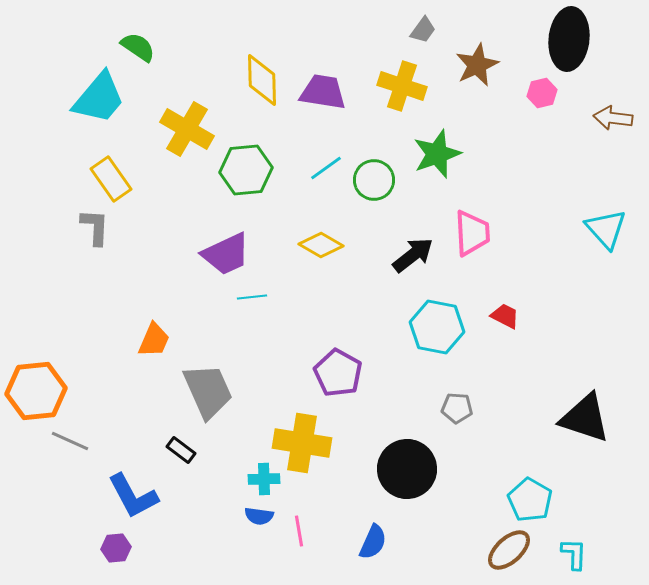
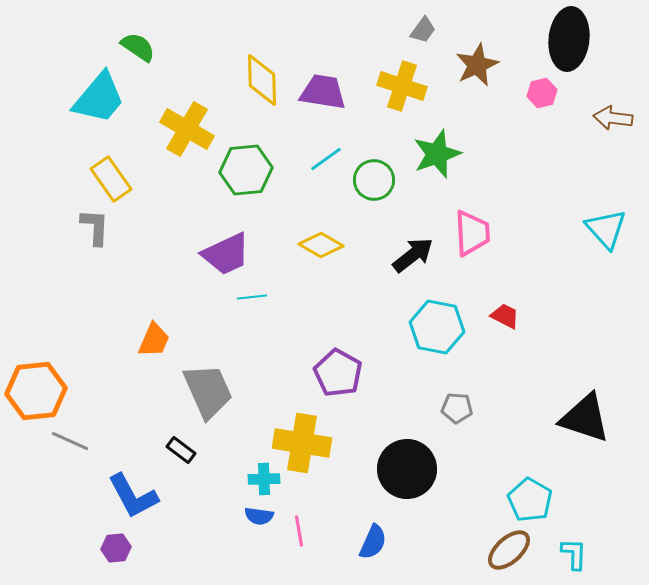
cyan line at (326, 168): moved 9 px up
